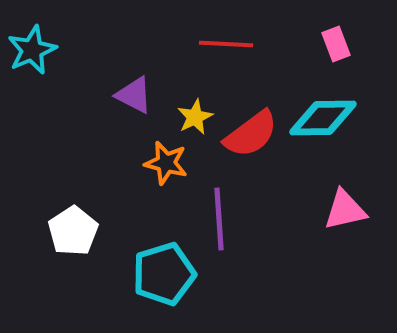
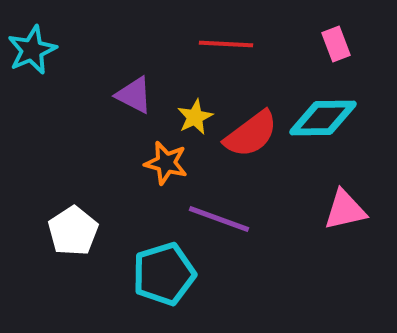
purple line: rotated 66 degrees counterclockwise
